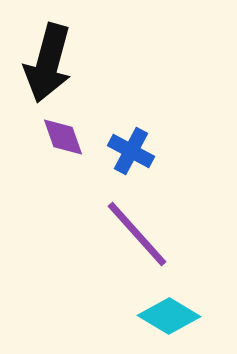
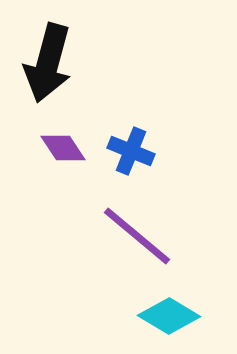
purple diamond: moved 11 px down; rotated 15 degrees counterclockwise
blue cross: rotated 6 degrees counterclockwise
purple line: moved 2 px down; rotated 8 degrees counterclockwise
